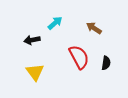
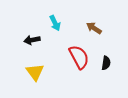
cyan arrow: rotated 105 degrees clockwise
